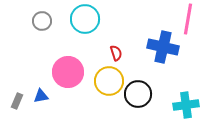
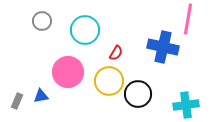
cyan circle: moved 11 px down
red semicircle: rotated 49 degrees clockwise
